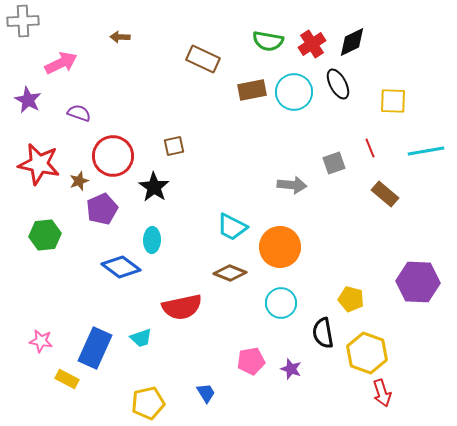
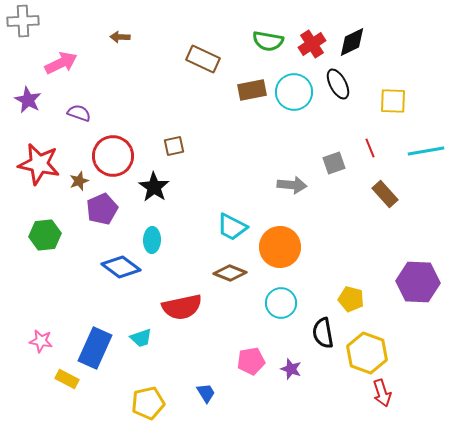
brown rectangle at (385, 194): rotated 8 degrees clockwise
